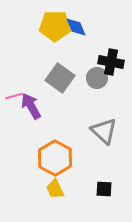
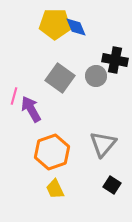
yellow pentagon: moved 2 px up
black cross: moved 4 px right, 2 px up
gray circle: moved 1 px left, 2 px up
pink line: rotated 60 degrees counterclockwise
purple arrow: moved 3 px down
gray triangle: moved 1 px left, 13 px down; rotated 28 degrees clockwise
orange hexagon: moved 3 px left, 6 px up; rotated 12 degrees clockwise
black square: moved 8 px right, 4 px up; rotated 30 degrees clockwise
